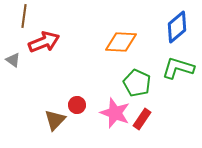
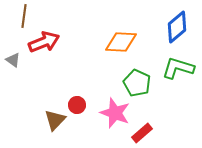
red rectangle: moved 14 px down; rotated 15 degrees clockwise
